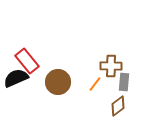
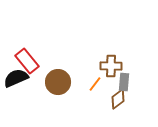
brown diamond: moved 7 px up
